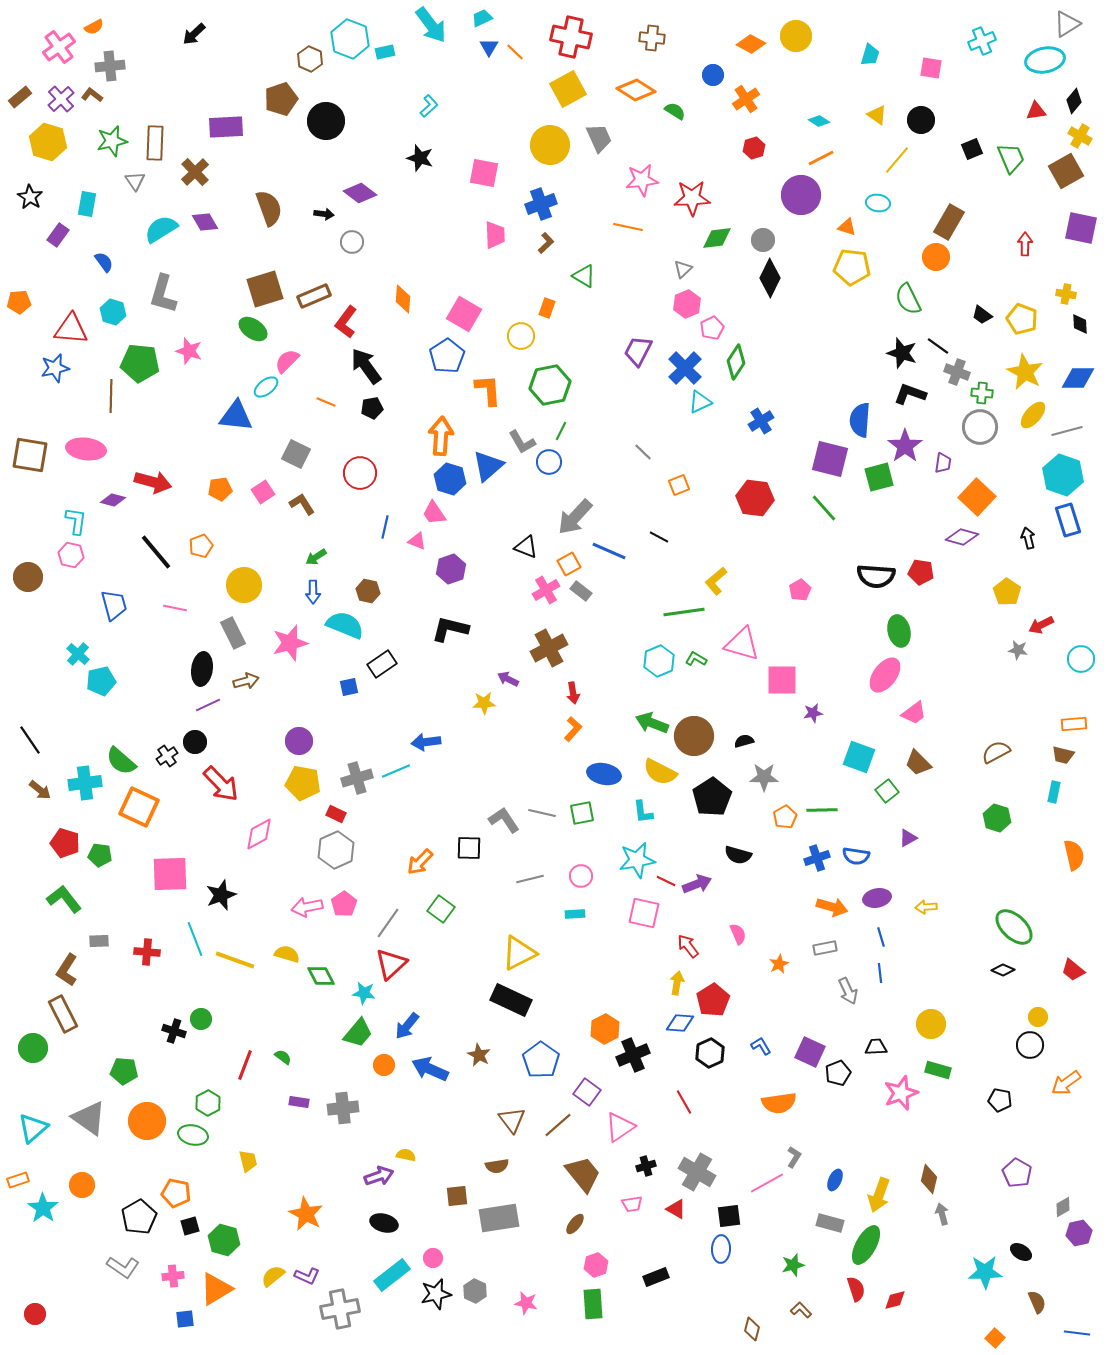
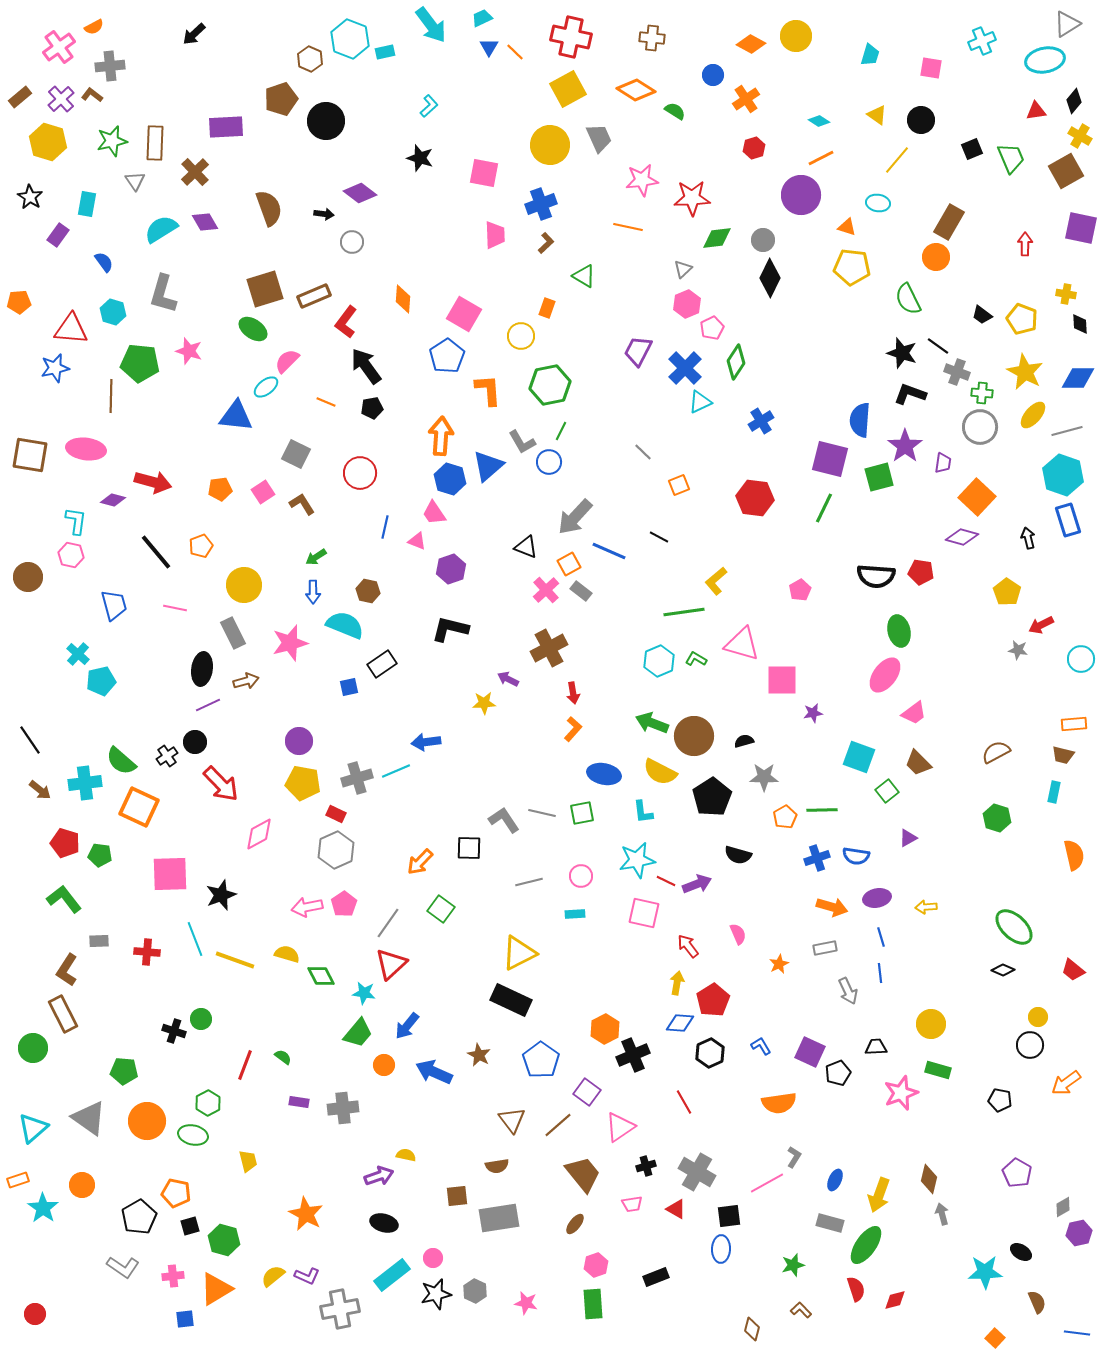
green line at (824, 508): rotated 68 degrees clockwise
pink cross at (546, 590): rotated 12 degrees counterclockwise
gray line at (530, 879): moved 1 px left, 3 px down
blue arrow at (430, 1069): moved 4 px right, 3 px down
green ellipse at (866, 1245): rotated 6 degrees clockwise
